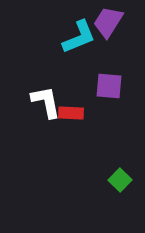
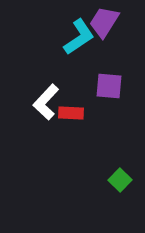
purple trapezoid: moved 4 px left
cyan L-shape: rotated 12 degrees counterclockwise
white L-shape: rotated 126 degrees counterclockwise
